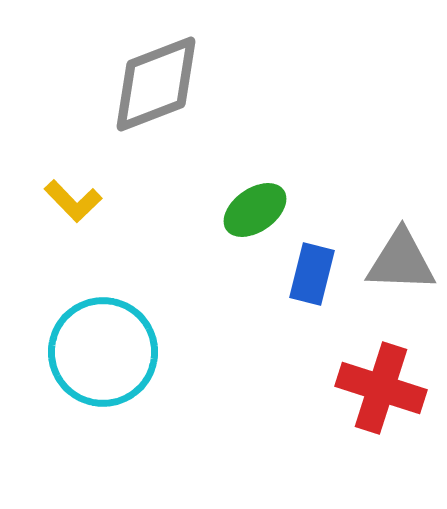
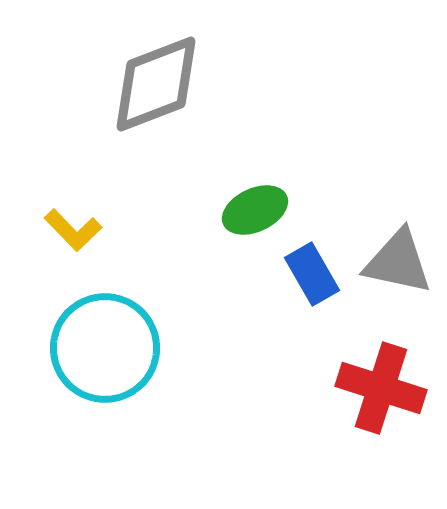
yellow L-shape: moved 29 px down
green ellipse: rotated 10 degrees clockwise
gray triangle: moved 3 px left, 1 px down; rotated 10 degrees clockwise
blue rectangle: rotated 44 degrees counterclockwise
cyan circle: moved 2 px right, 4 px up
